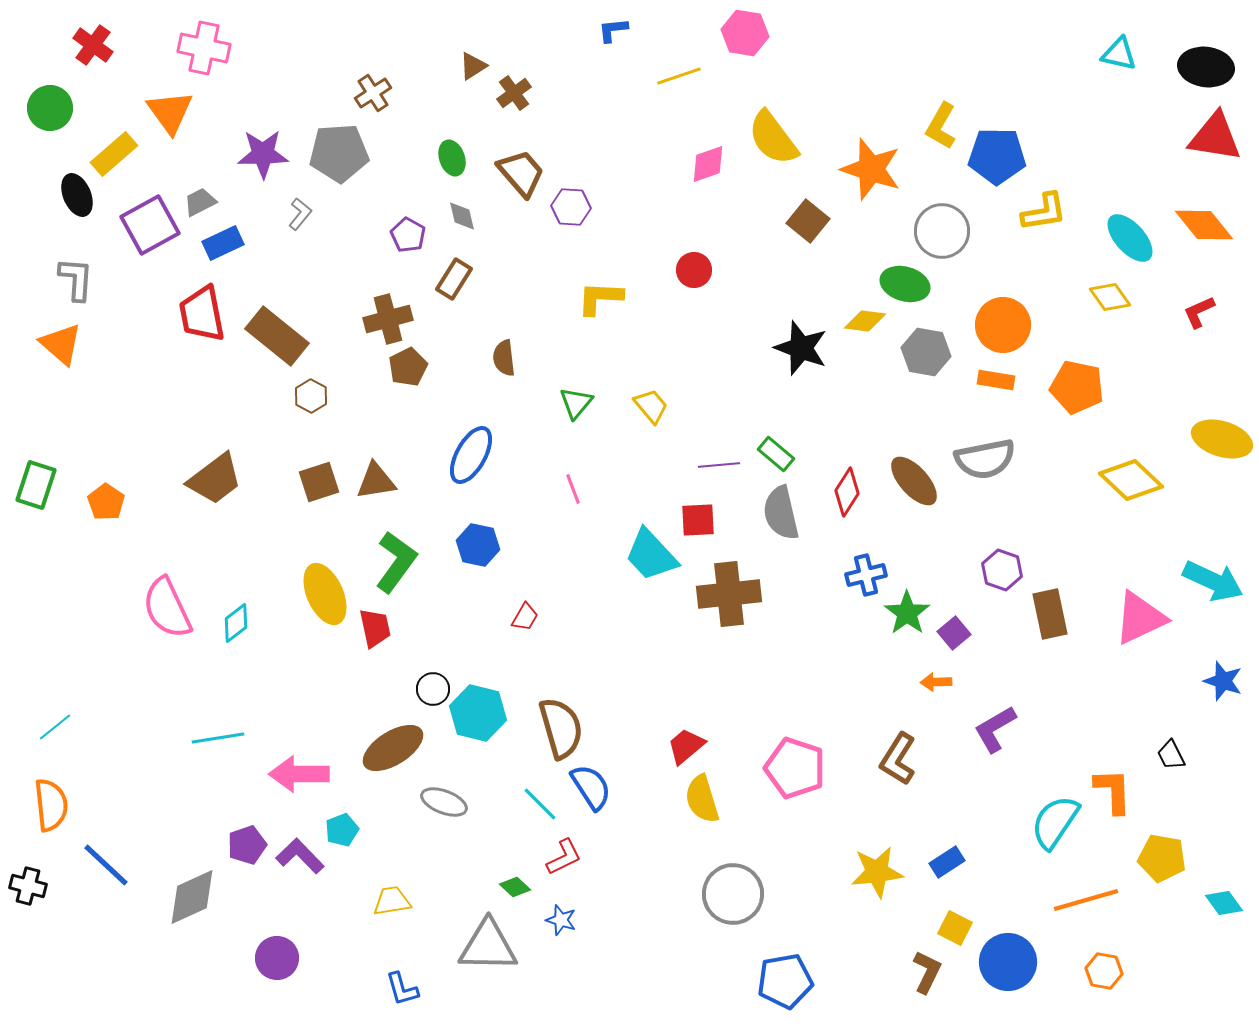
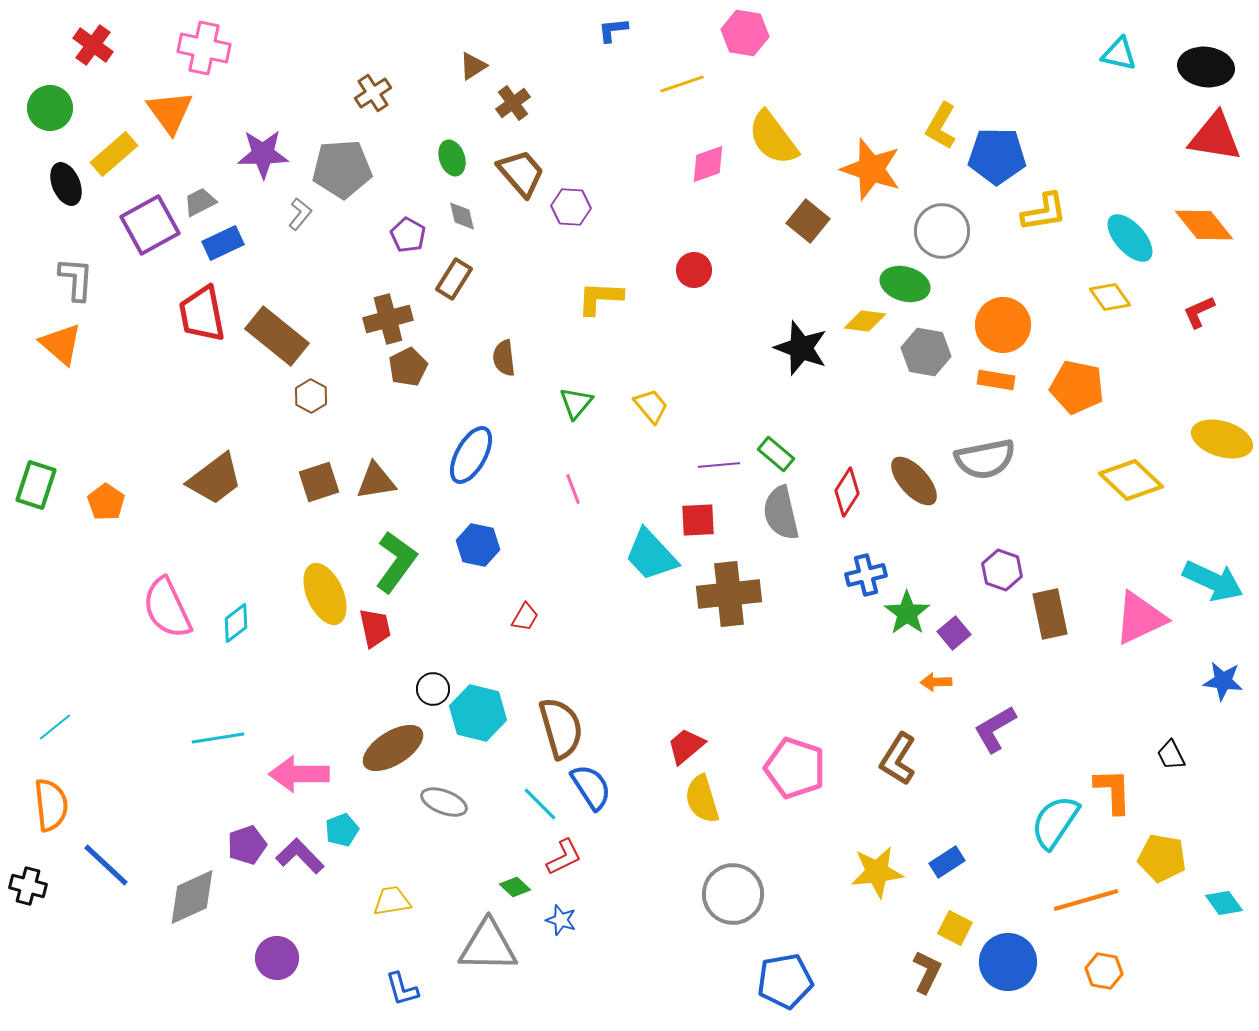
yellow line at (679, 76): moved 3 px right, 8 px down
brown cross at (514, 93): moved 1 px left, 10 px down
gray pentagon at (339, 153): moved 3 px right, 16 px down
black ellipse at (77, 195): moved 11 px left, 11 px up
blue star at (1223, 681): rotated 12 degrees counterclockwise
